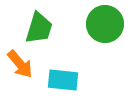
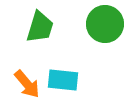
green trapezoid: moved 1 px right, 1 px up
orange arrow: moved 7 px right, 20 px down
